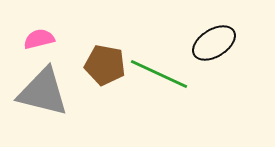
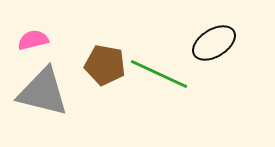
pink semicircle: moved 6 px left, 1 px down
